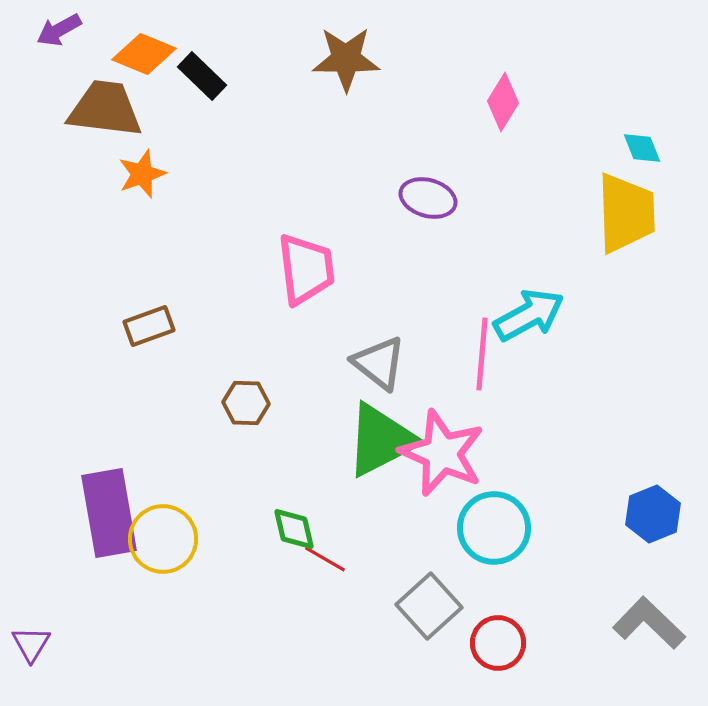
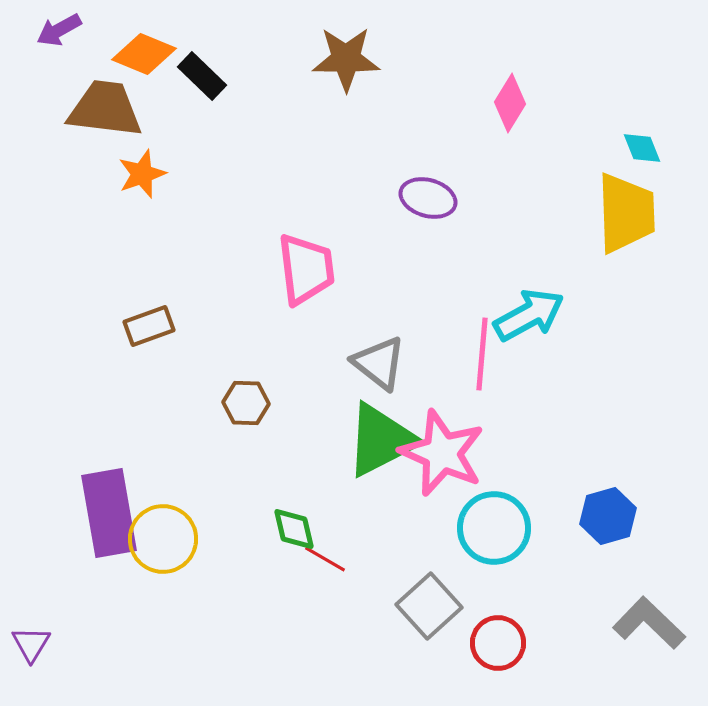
pink diamond: moved 7 px right, 1 px down
blue hexagon: moved 45 px left, 2 px down; rotated 6 degrees clockwise
